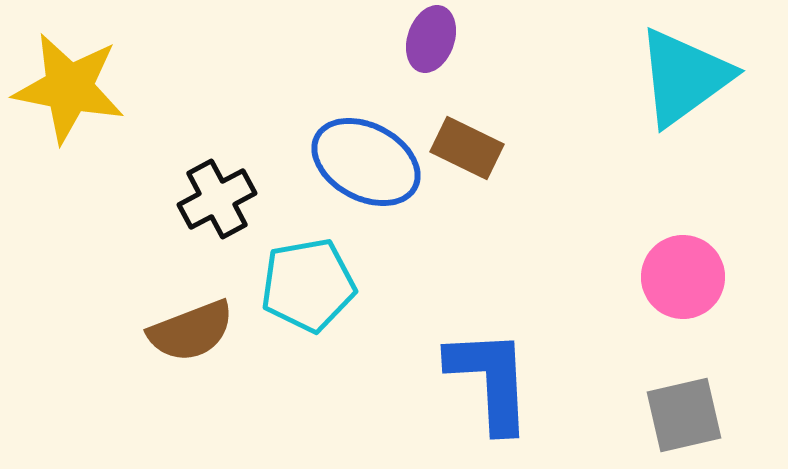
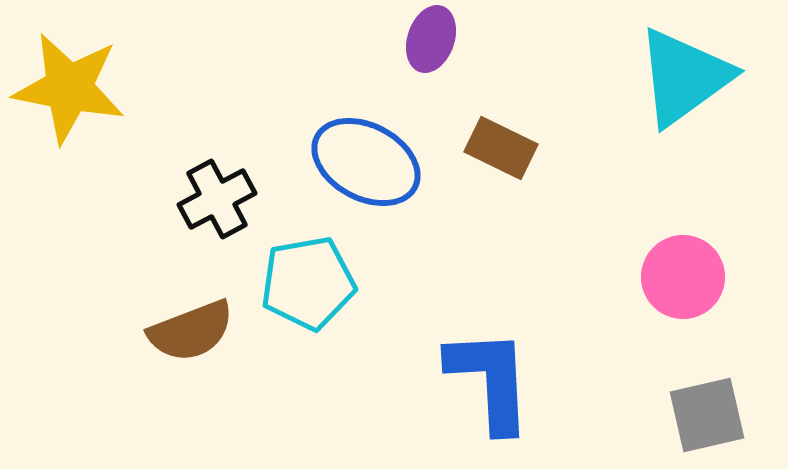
brown rectangle: moved 34 px right
cyan pentagon: moved 2 px up
gray square: moved 23 px right
